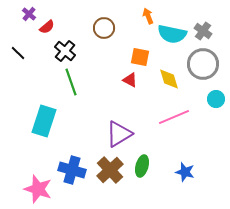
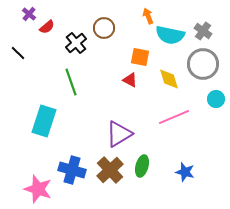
cyan semicircle: moved 2 px left, 1 px down
black cross: moved 11 px right, 8 px up; rotated 10 degrees clockwise
